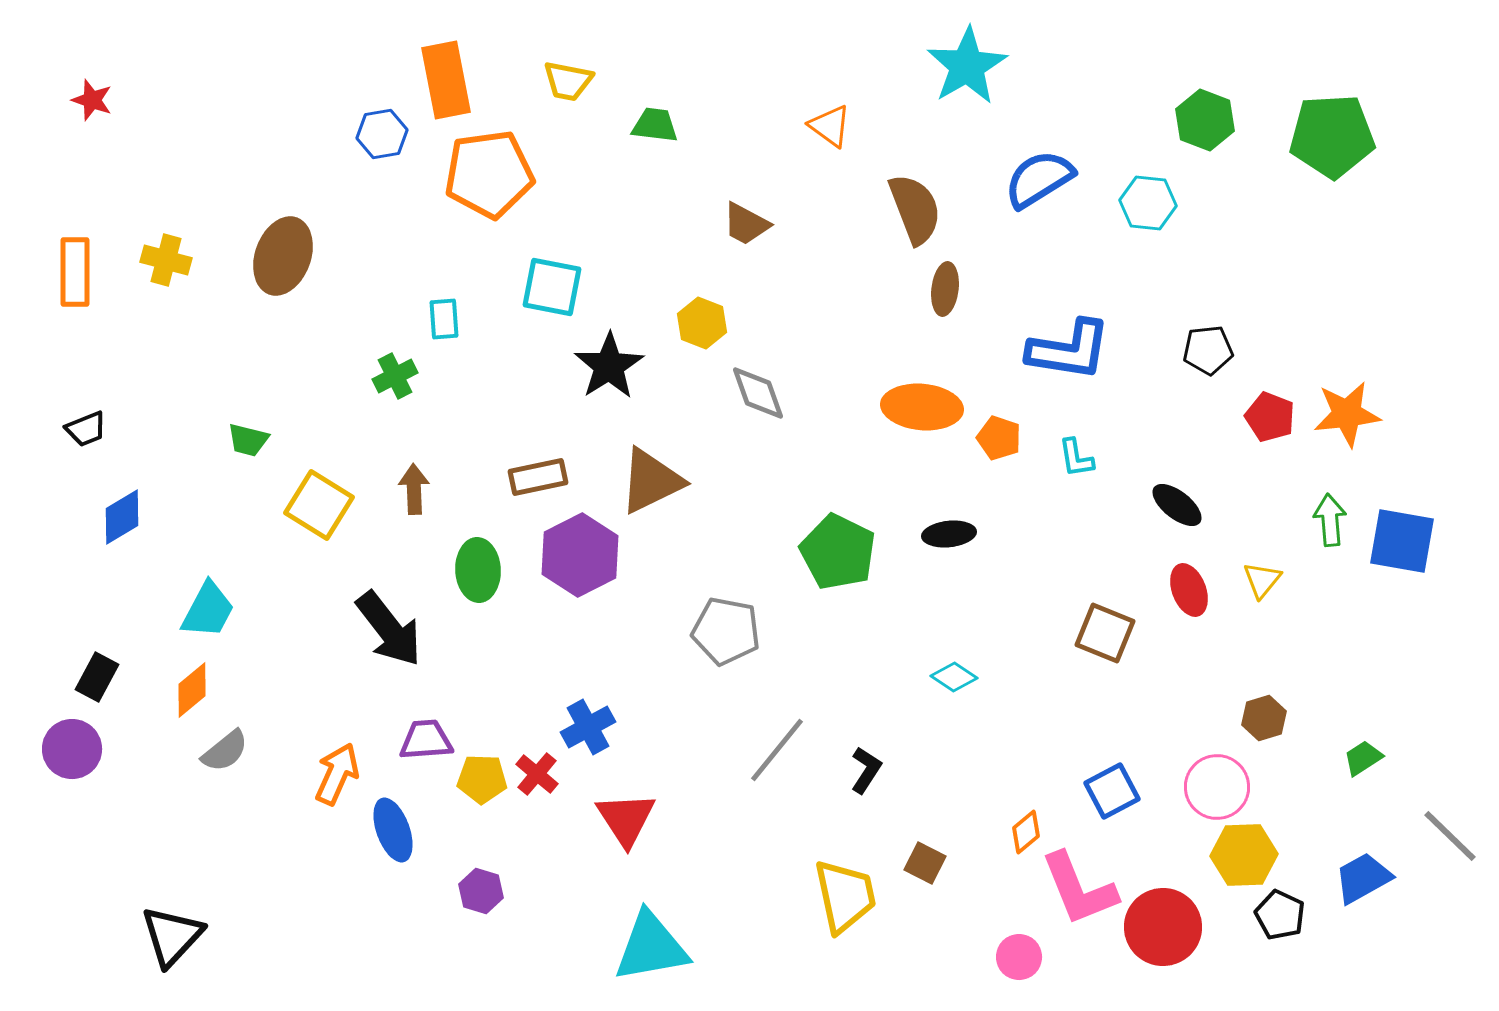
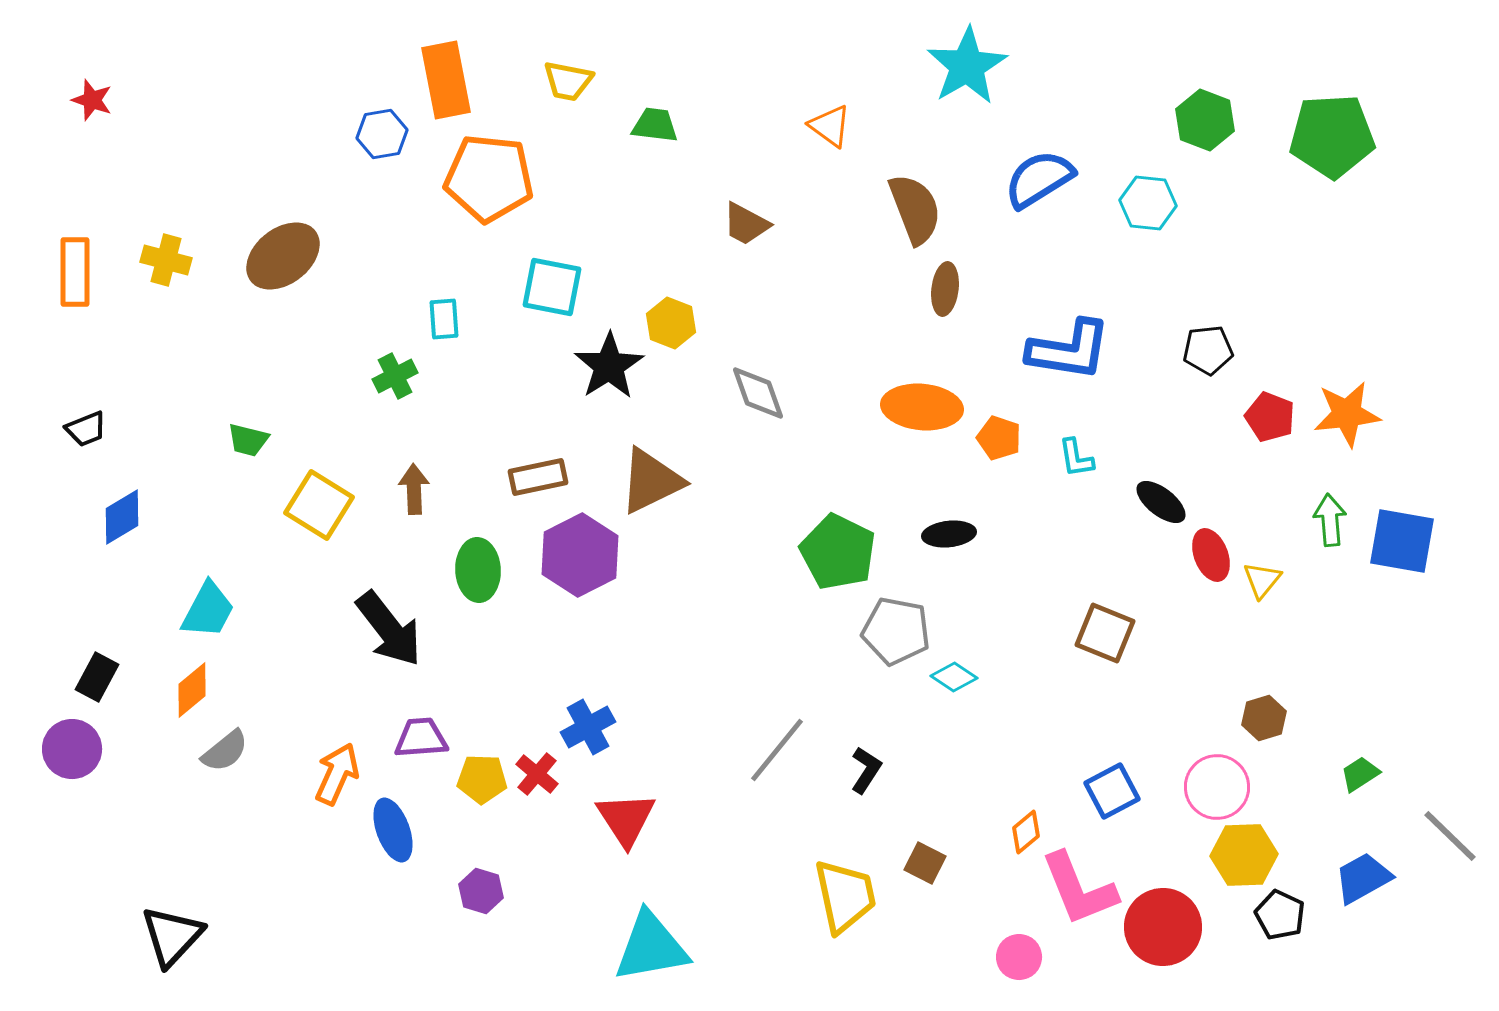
orange pentagon at (489, 174): moved 4 px down; rotated 14 degrees clockwise
brown ellipse at (283, 256): rotated 32 degrees clockwise
yellow hexagon at (702, 323): moved 31 px left
black ellipse at (1177, 505): moved 16 px left, 3 px up
red ellipse at (1189, 590): moved 22 px right, 35 px up
gray pentagon at (726, 631): moved 170 px right
purple trapezoid at (426, 740): moved 5 px left, 2 px up
green trapezoid at (1363, 758): moved 3 px left, 16 px down
